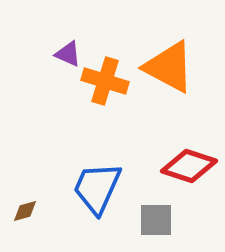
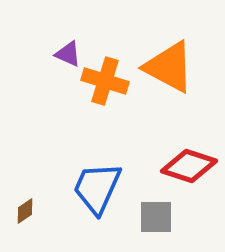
brown diamond: rotated 20 degrees counterclockwise
gray square: moved 3 px up
